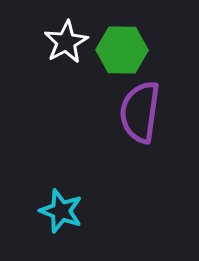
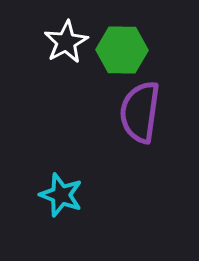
cyan star: moved 16 px up
